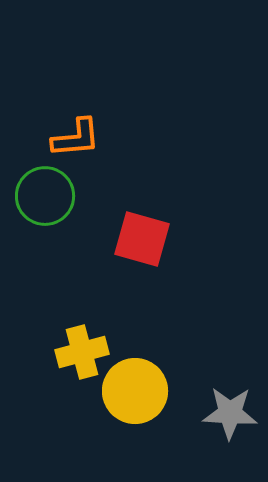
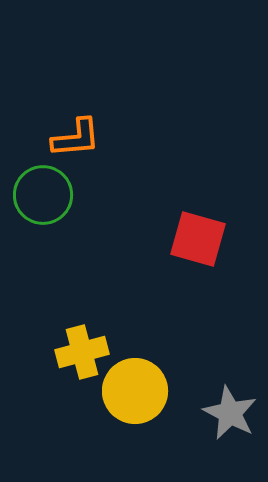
green circle: moved 2 px left, 1 px up
red square: moved 56 px right
gray star: rotated 24 degrees clockwise
